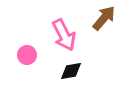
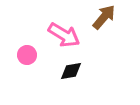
brown arrow: moved 1 px up
pink arrow: rotated 32 degrees counterclockwise
